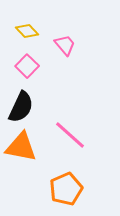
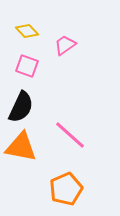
pink trapezoid: rotated 85 degrees counterclockwise
pink square: rotated 25 degrees counterclockwise
